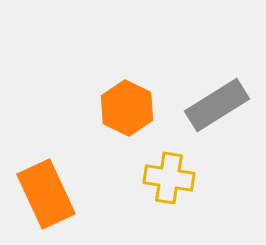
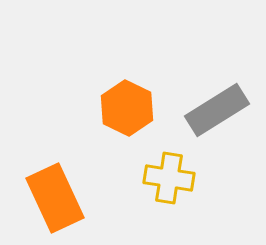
gray rectangle: moved 5 px down
orange rectangle: moved 9 px right, 4 px down
